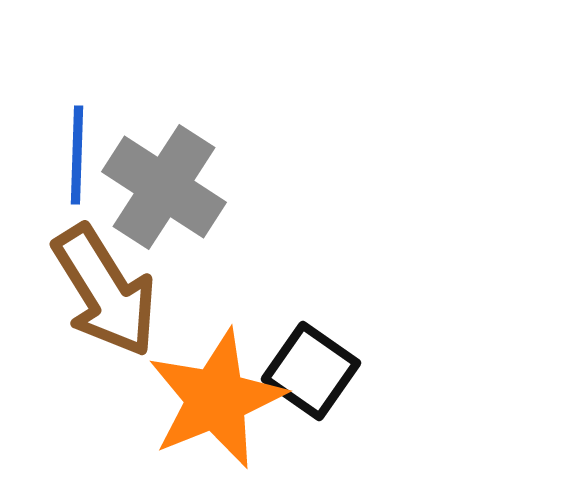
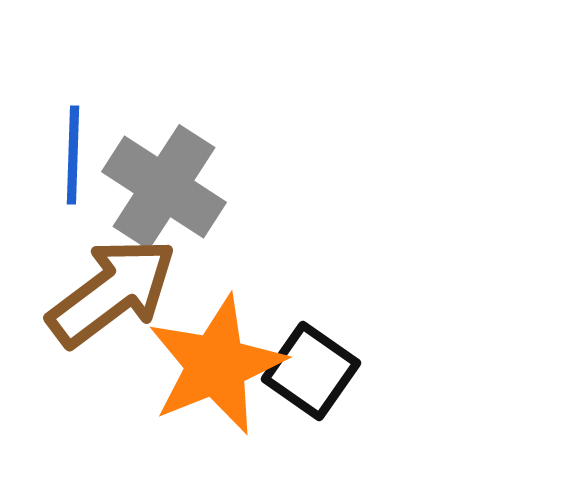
blue line: moved 4 px left
brown arrow: moved 7 px right, 1 px down; rotated 95 degrees counterclockwise
orange star: moved 34 px up
